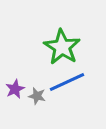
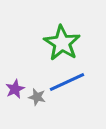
green star: moved 4 px up
gray star: moved 1 px down
